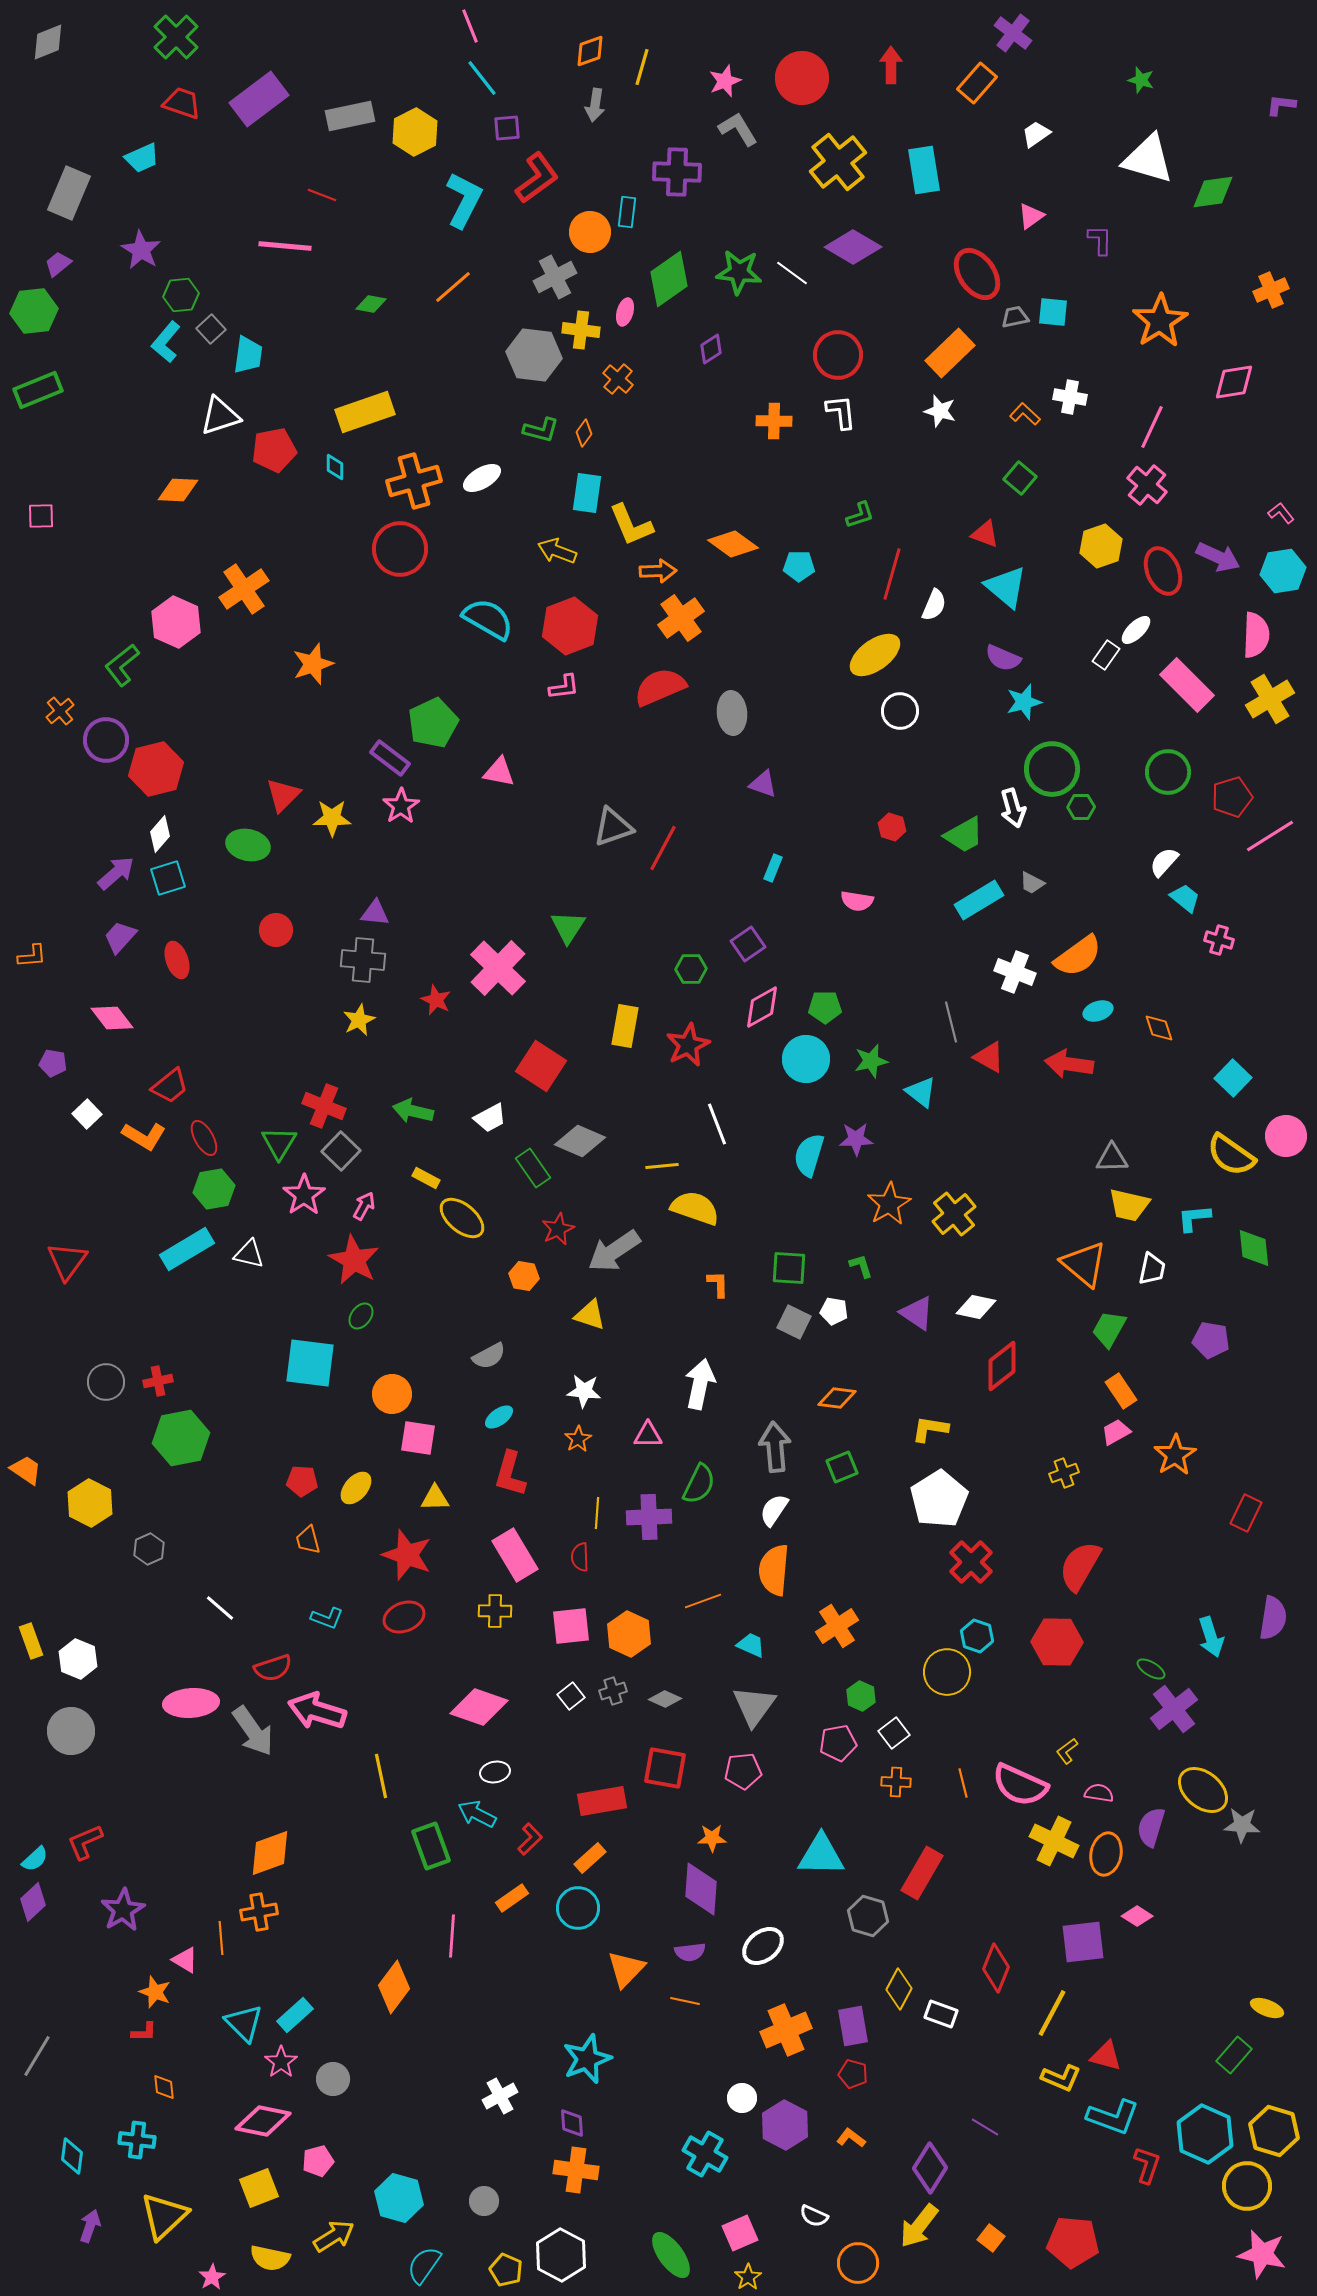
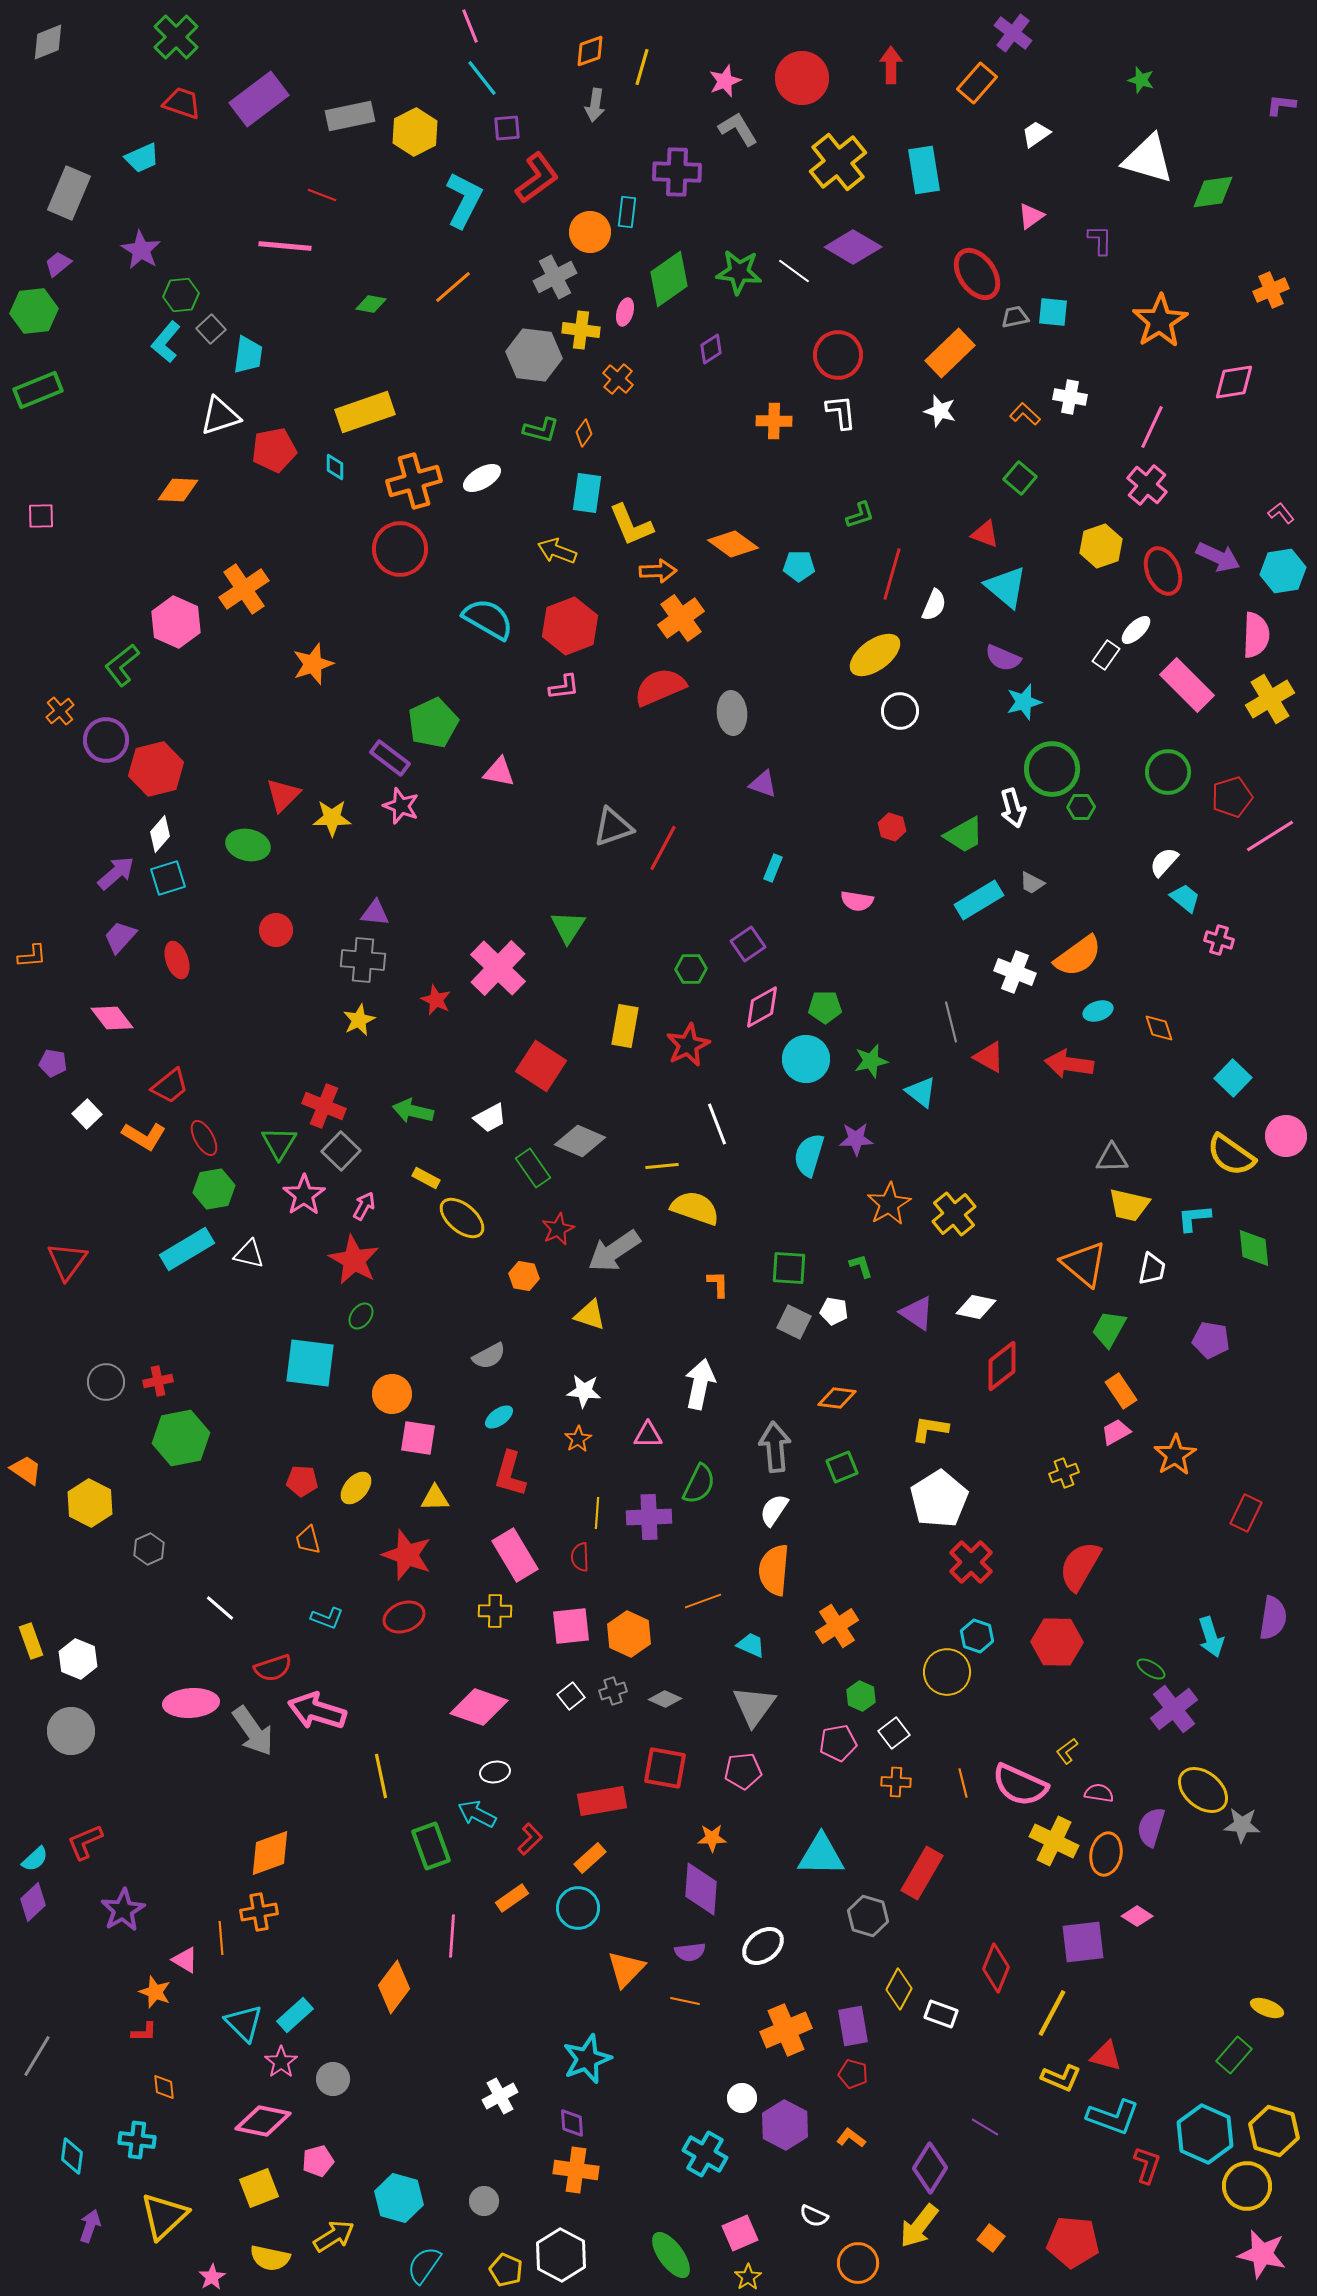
white line at (792, 273): moved 2 px right, 2 px up
pink star at (401, 806): rotated 18 degrees counterclockwise
